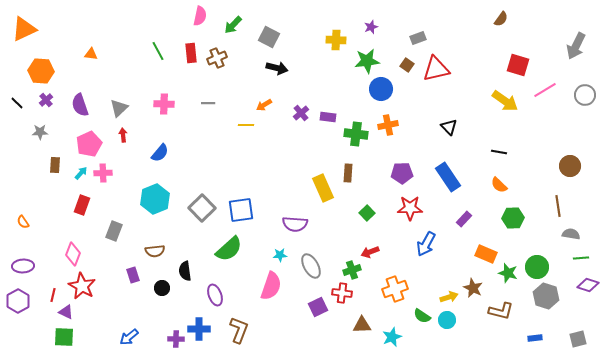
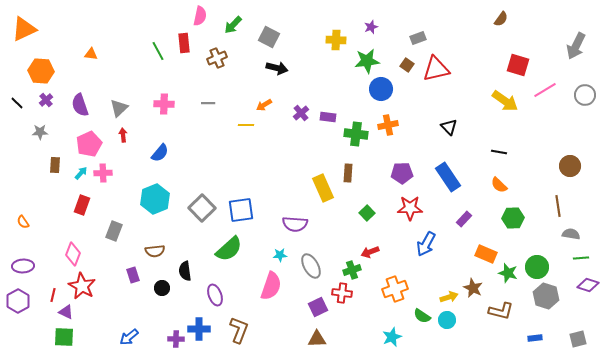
red rectangle at (191, 53): moved 7 px left, 10 px up
brown triangle at (362, 325): moved 45 px left, 14 px down
